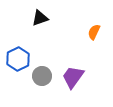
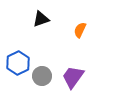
black triangle: moved 1 px right, 1 px down
orange semicircle: moved 14 px left, 2 px up
blue hexagon: moved 4 px down
